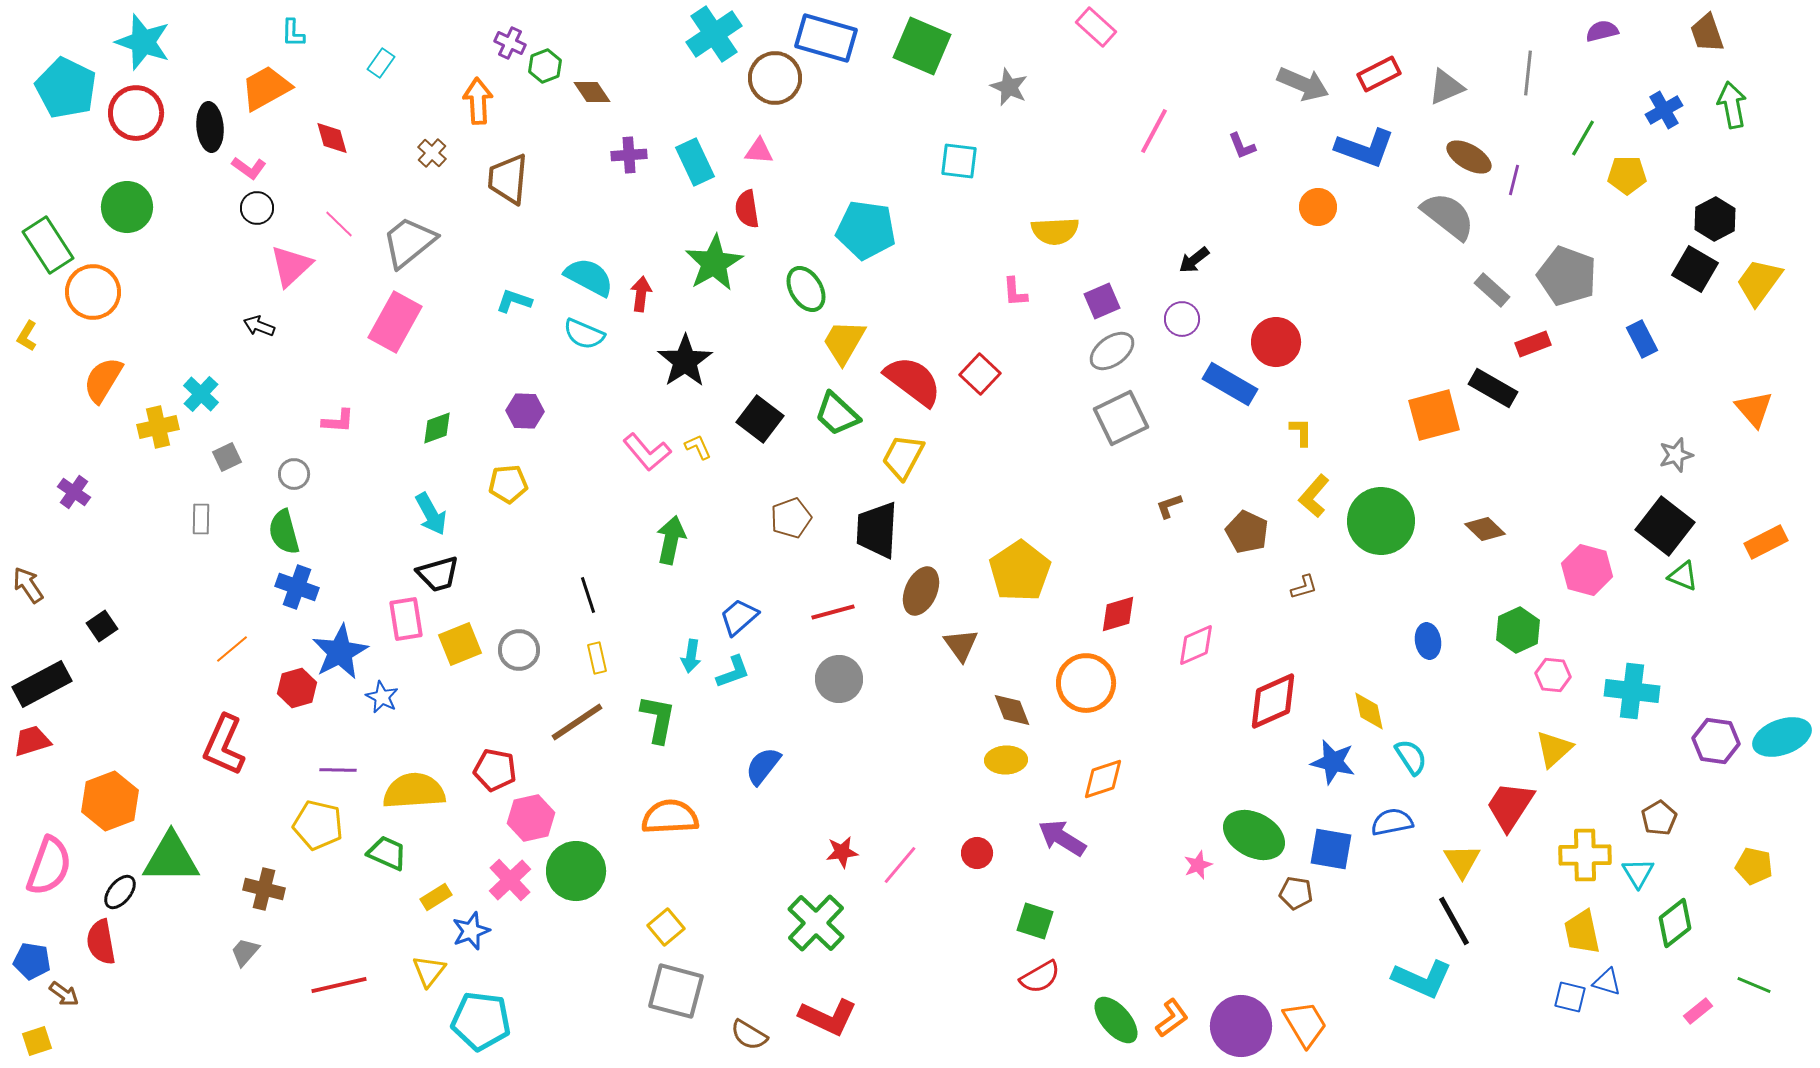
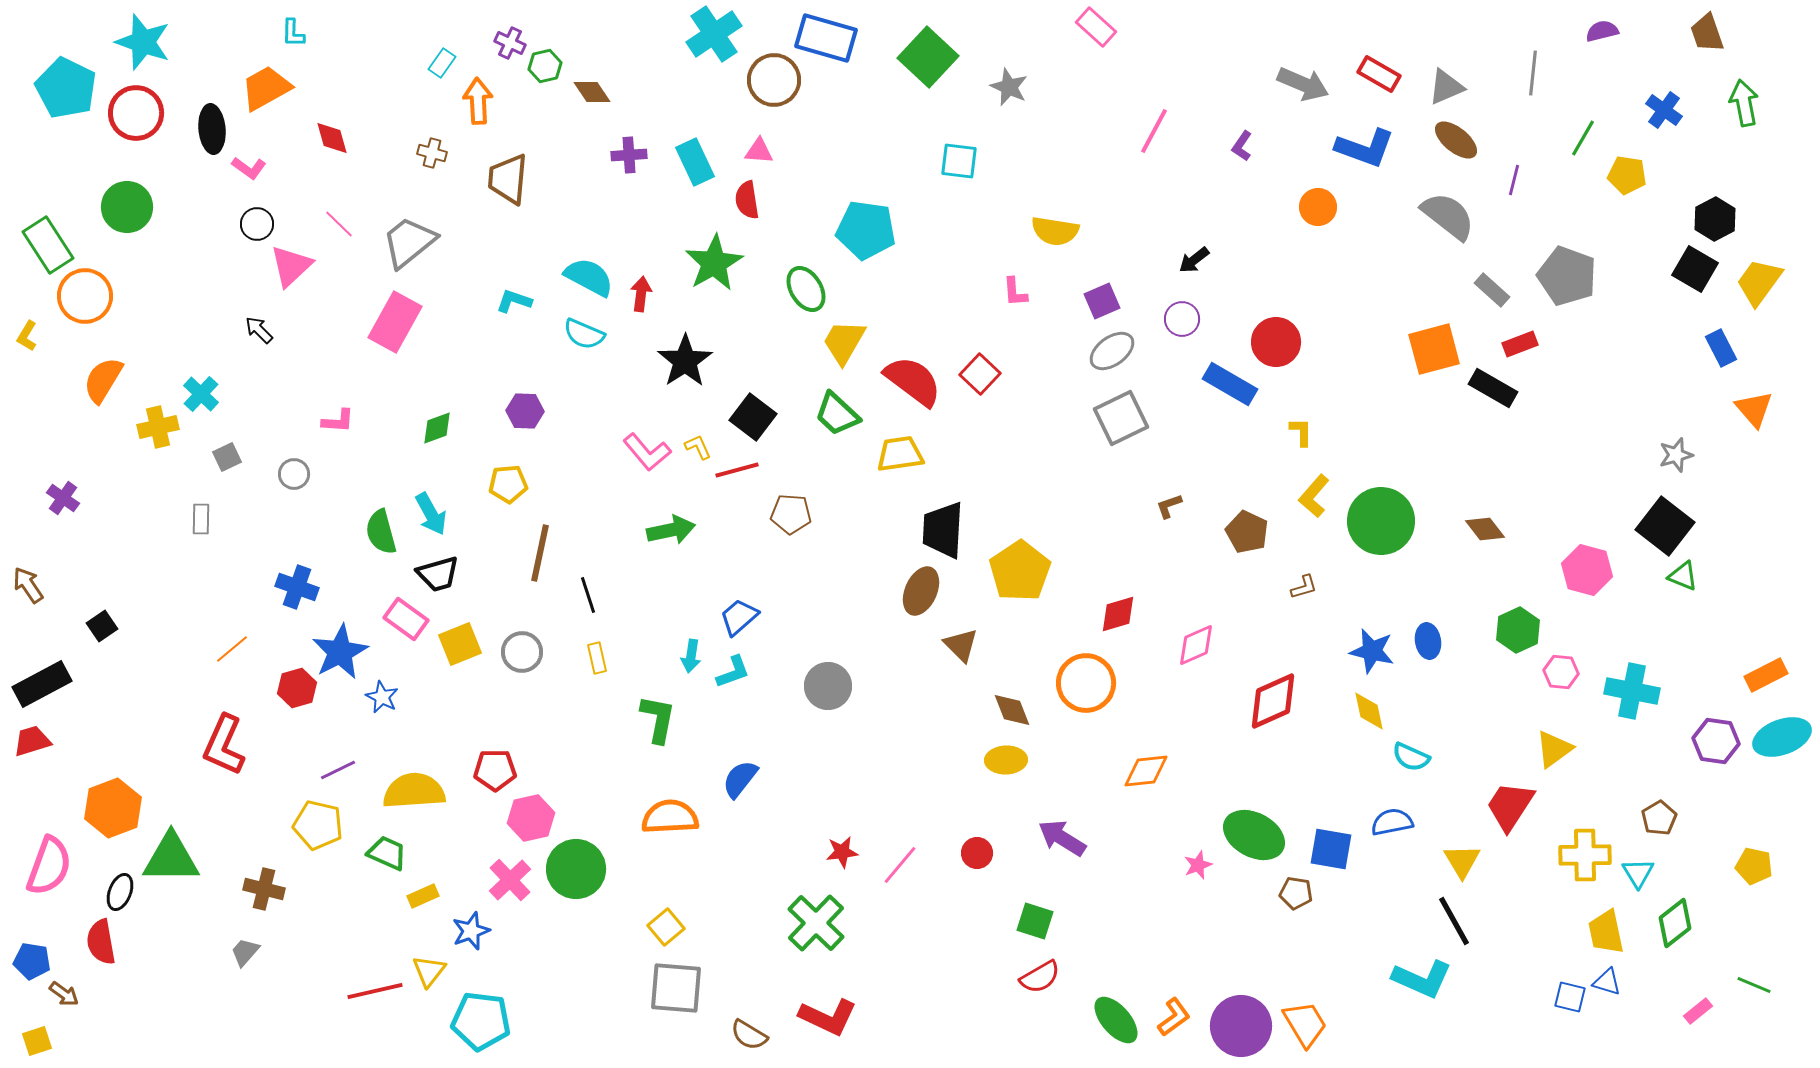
green square at (922, 46): moved 6 px right, 11 px down; rotated 20 degrees clockwise
cyan rectangle at (381, 63): moved 61 px right
green hexagon at (545, 66): rotated 8 degrees clockwise
gray line at (1528, 73): moved 5 px right
red rectangle at (1379, 74): rotated 57 degrees clockwise
brown circle at (775, 78): moved 1 px left, 2 px down
green arrow at (1732, 105): moved 12 px right, 2 px up
blue cross at (1664, 110): rotated 24 degrees counterclockwise
black ellipse at (210, 127): moved 2 px right, 2 px down
purple L-shape at (1242, 146): rotated 56 degrees clockwise
brown cross at (432, 153): rotated 28 degrees counterclockwise
brown ellipse at (1469, 157): moved 13 px left, 17 px up; rotated 9 degrees clockwise
yellow pentagon at (1627, 175): rotated 9 degrees clockwise
black circle at (257, 208): moved 16 px down
red semicircle at (747, 209): moved 9 px up
yellow semicircle at (1055, 231): rotated 12 degrees clockwise
orange circle at (93, 292): moved 8 px left, 4 px down
black arrow at (259, 326): moved 4 px down; rotated 24 degrees clockwise
blue rectangle at (1642, 339): moved 79 px right, 9 px down
red rectangle at (1533, 344): moved 13 px left
orange square at (1434, 415): moved 66 px up
black square at (760, 419): moved 7 px left, 2 px up
yellow trapezoid at (903, 457): moved 3 px left, 3 px up; rotated 54 degrees clockwise
purple cross at (74, 492): moved 11 px left, 6 px down
brown pentagon at (791, 518): moved 4 px up; rotated 24 degrees clockwise
brown diamond at (1485, 529): rotated 9 degrees clockwise
black trapezoid at (877, 530): moved 66 px right
green semicircle at (284, 532): moved 97 px right
green arrow at (671, 540): moved 10 px up; rotated 66 degrees clockwise
orange rectangle at (1766, 542): moved 133 px down
red line at (833, 612): moved 96 px left, 142 px up
pink rectangle at (406, 619): rotated 45 degrees counterclockwise
brown triangle at (961, 645): rotated 9 degrees counterclockwise
gray circle at (519, 650): moved 3 px right, 2 px down
pink hexagon at (1553, 675): moved 8 px right, 3 px up
gray circle at (839, 679): moved 11 px left, 7 px down
cyan cross at (1632, 691): rotated 4 degrees clockwise
brown line at (577, 722): moved 37 px left, 169 px up; rotated 44 degrees counterclockwise
yellow triangle at (1554, 749): rotated 6 degrees clockwise
cyan semicircle at (1411, 757): rotated 147 degrees clockwise
blue star at (1333, 762): moved 39 px right, 111 px up
blue semicircle at (763, 766): moved 23 px left, 13 px down
purple line at (338, 770): rotated 27 degrees counterclockwise
red pentagon at (495, 770): rotated 12 degrees counterclockwise
orange diamond at (1103, 779): moved 43 px right, 8 px up; rotated 12 degrees clockwise
orange hexagon at (110, 801): moved 3 px right, 7 px down
green circle at (576, 871): moved 2 px up
black ellipse at (120, 892): rotated 18 degrees counterclockwise
yellow rectangle at (436, 897): moved 13 px left, 1 px up; rotated 8 degrees clockwise
yellow trapezoid at (1582, 932): moved 24 px right
red line at (339, 985): moved 36 px right, 6 px down
gray square at (676, 991): moved 3 px up; rotated 10 degrees counterclockwise
orange L-shape at (1172, 1018): moved 2 px right, 1 px up
